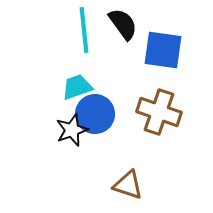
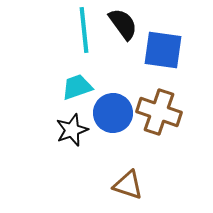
blue circle: moved 18 px right, 1 px up
